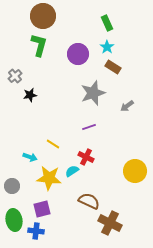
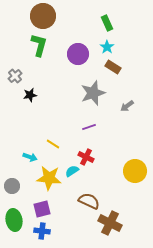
blue cross: moved 6 px right
